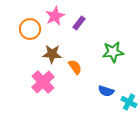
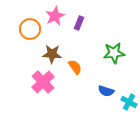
purple rectangle: rotated 16 degrees counterclockwise
green star: moved 1 px right, 1 px down
